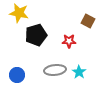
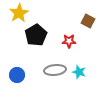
yellow star: rotated 30 degrees clockwise
black pentagon: rotated 15 degrees counterclockwise
cyan star: rotated 16 degrees counterclockwise
